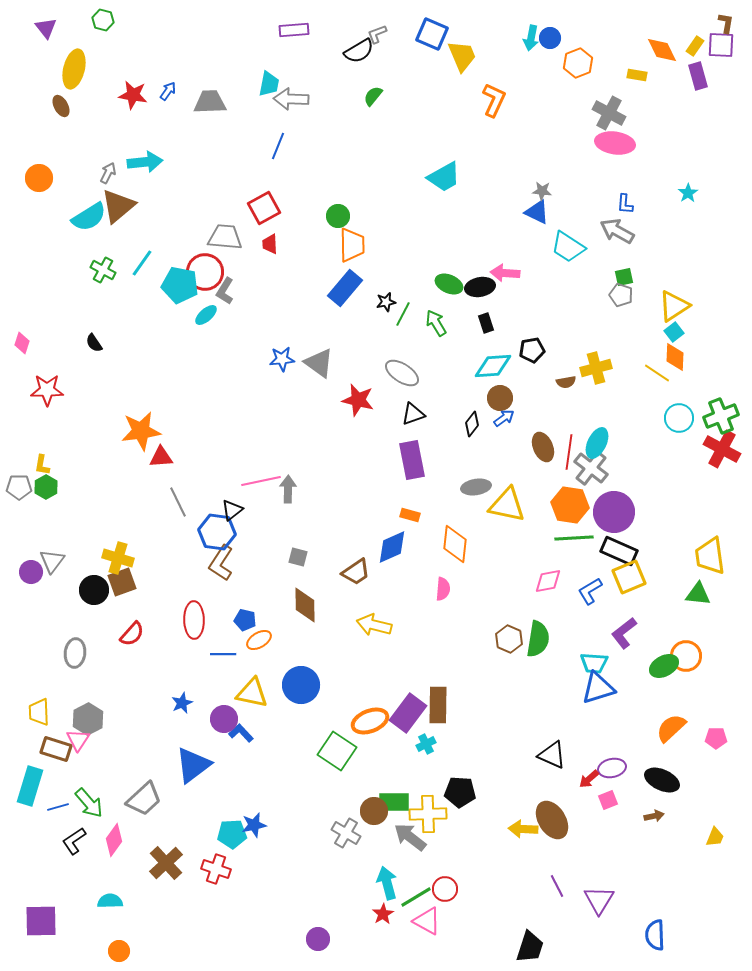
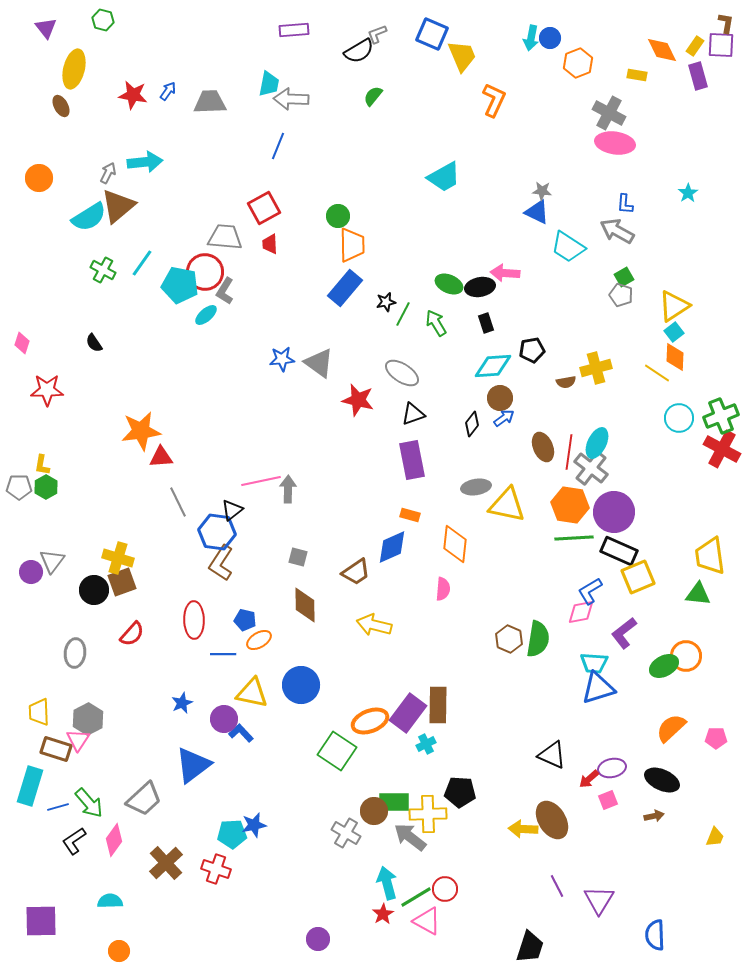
green square at (624, 277): rotated 18 degrees counterclockwise
yellow square at (629, 577): moved 9 px right
pink diamond at (548, 581): moved 33 px right, 31 px down
